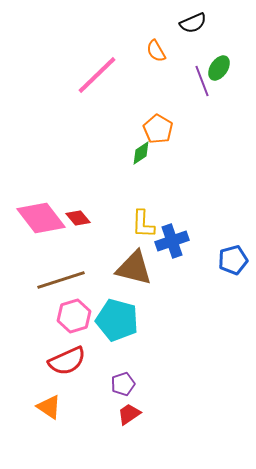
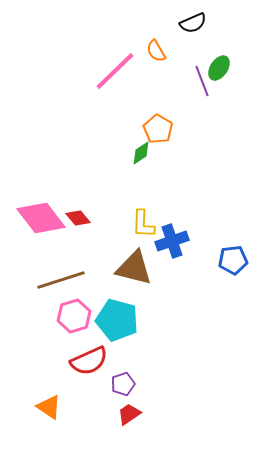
pink line: moved 18 px right, 4 px up
blue pentagon: rotated 8 degrees clockwise
red semicircle: moved 22 px right
